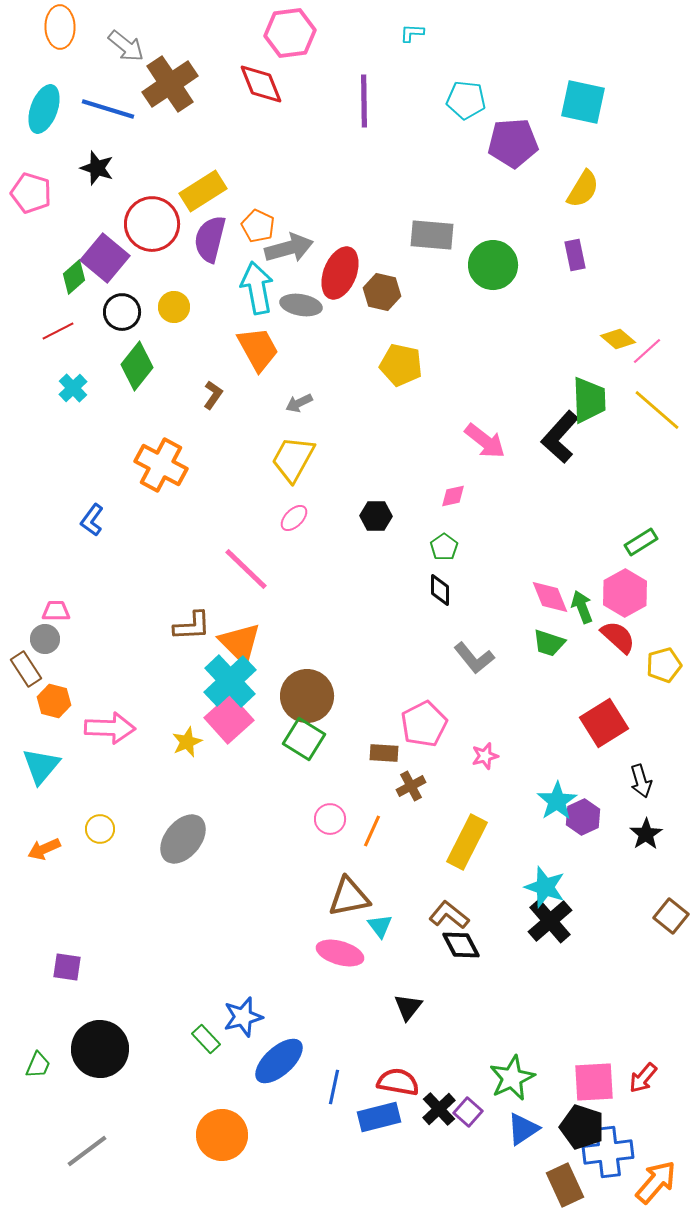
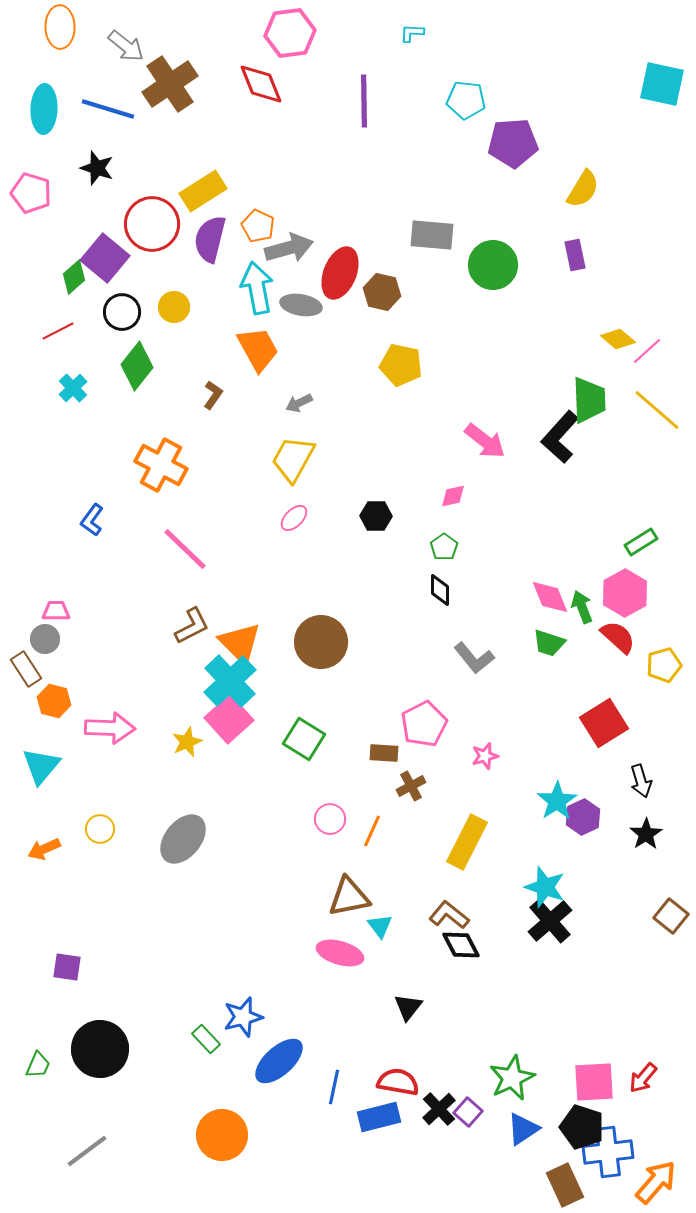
cyan square at (583, 102): moved 79 px right, 18 px up
cyan ellipse at (44, 109): rotated 18 degrees counterclockwise
pink line at (246, 569): moved 61 px left, 20 px up
brown L-shape at (192, 626): rotated 24 degrees counterclockwise
brown circle at (307, 696): moved 14 px right, 54 px up
